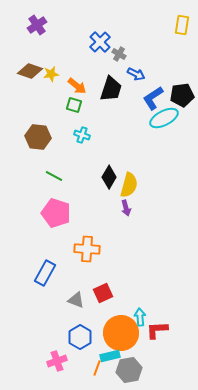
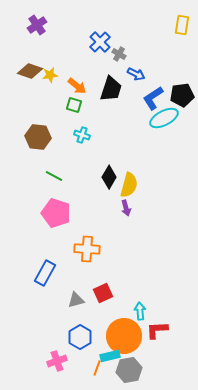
yellow star: moved 1 px left, 1 px down
gray triangle: rotated 36 degrees counterclockwise
cyan arrow: moved 6 px up
orange circle: moved 3 px right, 3 px down
